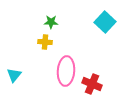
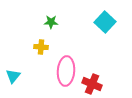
yellow cross: moved 4 px left, 5 px down
cyan triangle: moved 1 px left, 1 px down
